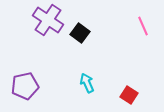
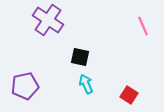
black square: moved 24 px down; rotated 24 degrees counterclockwise
cyan arrow: moved 1 px left, 1 px down
